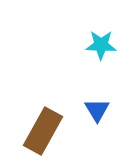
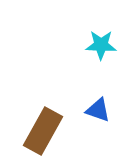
blue triangle: moved 1 px right; rotated 40 degrees counterclockwise
